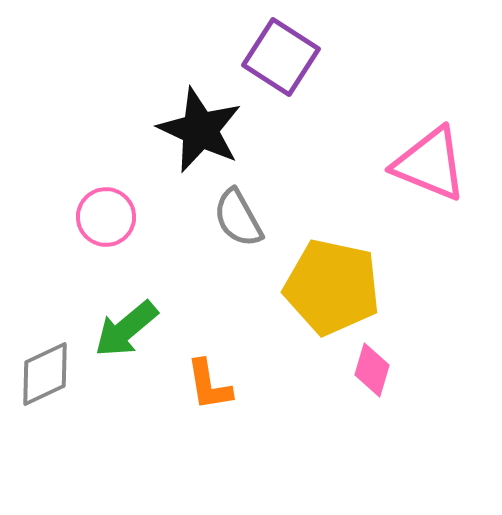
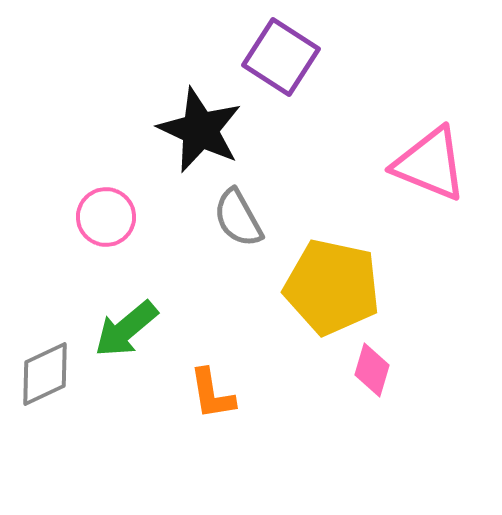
orange L-shape: moved 3 px right, 9 px down
